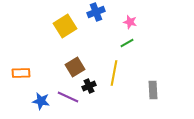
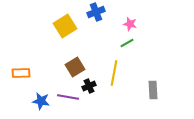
pink star: moved 2 px down
purple line: rotated 15 degrees counterclockwise
